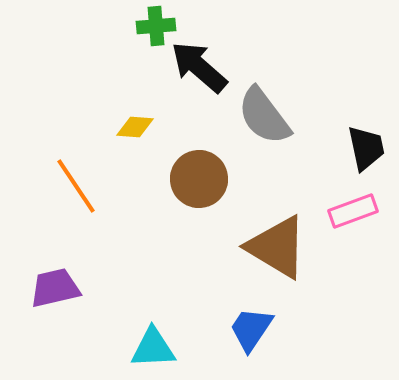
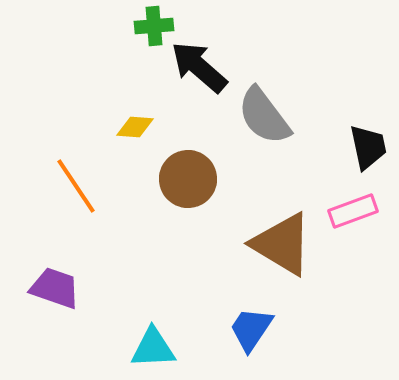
green cross: moved 2 px left
black trapezoid: moved 2 px right, 1 px up
brown circle: moved 11 px left
brown triangle: moved 5 px right, 3 px up
purple trapezoid: rotated 32 degrees clockwise
